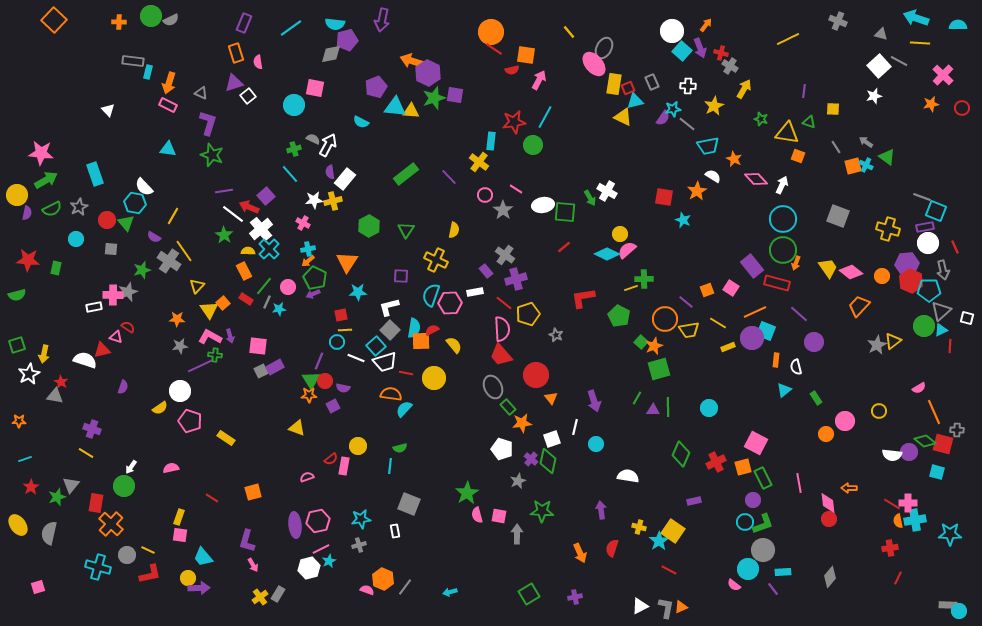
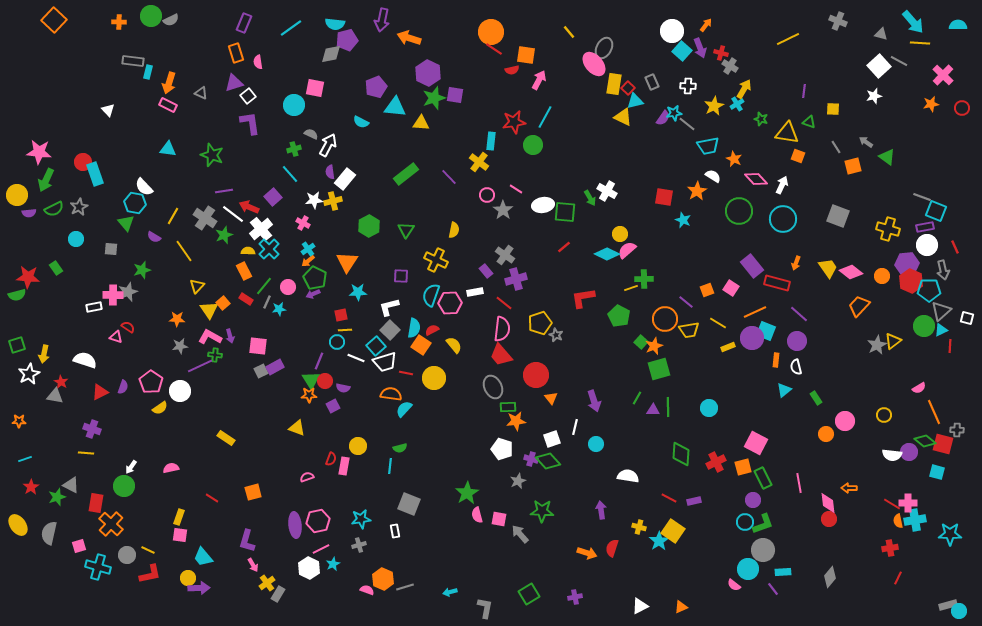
cyan arrow at (916, 18): moved 3 px left, 4 px down; rotated 150 degrees counterclockwise
orange arrow at (412, 61): moved 3 px left, 23 px up
red square at (628, 88): rotated 24 degrees counterclockwise
cyan star at (673, 109): moved 1 px right, 4 px down
yellow triangle at (411, 111): moved 10 px right, 12 px down
purple L-shape at (208, 123): moved 42 px right; rotated 25 degrees counterclockwise
gray semicircle at (313, 139): moved 2 px left, 5 px up
pink star at (41, 153): moved 2 px left, 1 px up
cyan cross at (866, 165): moved 129 px left, 61 px up; rotated 32 degrees clockwise
green arrow at (46, 180): rotated 145 degrees clockwise
pink circle at (485, 195): moved 2 px right
purple square at (266, 196): moved 7 px right, 1 px down
green semicircle at (52, 209): moved 2 px right
purple semicircle at (27, 213): moved 2 px right; rotated 72 degrees clockwise
red circle at (107, 220): moved 24 px left, 58 px up
green star at (224, 235): rotated 18 degrees clockwise
white circle at (928, 243): moved 1 px left, 2 px down
cyan cross at (308, 249): rotated 24 degrees counterclockwise
green circle at (783, 250): moved 44 px left, 39 px up
red star at (28, 260): moved 17 px down
gray cross at (169, 261): moved 36 px right, 43 px up
green rectangle at (56, 268): rotated 48 degrees counterclockwise
yellow pentagon at (528, 314): moved 12 px right, 9 px down
pink semicircle at (502, 329): rotated 10 degrees clockwise
orange square at (421, 341): moved 4 px down; rotated 36 degrees clockwise
purple circle at (814, 342): moved 17 px left, 1 px up
red triangle at (102, 350): moved 2 px left, 42 px down; rotated 12 degrees counterclockwise
green rectangle at (508, 407): rotated 49 degrees counterclockwise
yellow circle at (879, 411): moved 5 px right, 4 px down
pink pentagon at (190, 421): moved 39 px left, 39 px up; rotated 15 degrees clockwise
orange star at (522, 423): moved 6 px left, 2 px up
yellow line at (86, 453): rotated 28 degrees counterclockwise
green diamond at (681, 454): rotated 20 degrees counterclockwise
red semicircle at (331, 459): rotated 32 degrees counterclockwise
purple cross at (531, 459): rotated 24 degrees counterclockwise
green diamond at (548, 461): rotated 55 degrees counterclockwise
gray triangle at (71, 485): rotated 42 degrees counterclockwise
pink square at (499, 516): moved 3 px down
gray arrow at (517, 534): moved 3 px right; rotated 42 degrees counterclockwise
orange arrow at (580, 553): moved 7 px right; rotated 48 degrees counterclockwise
cyan star at (329, 561): moved 4 px right, 3 px down
white hexagon at (309, 568): rotated 20 degrees counterclockwise
red line at (669, 570): moved 72 px up
pink square at (38, 587): moved 41 px right, 41 px up
gray line at (405, 587): rotated 36 degrees clockwise
yellow cross at (260, 597): moved 7 px right, 14 px up
gray rectangle at (948, 605): rotated 18 degrees counterclockwise
gray L-shape at (666, 608): moved 181 px left
